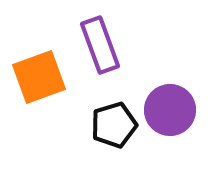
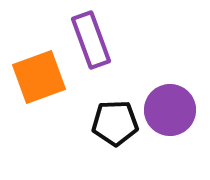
purple rectangle: moved 9 px left, 5 px up
black pentagon: moved 1 px right, 2 px up; rotated 15 degrees clockwise
